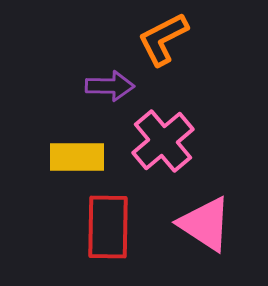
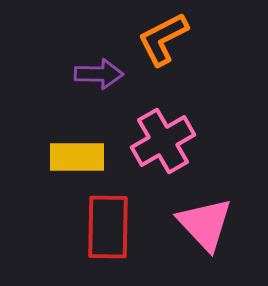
purple arrow: moved 11 px left, 12 px up
pink cross: rotated 10 degrees clockwise
pink triangle: rotated 14 degrees clockwise
